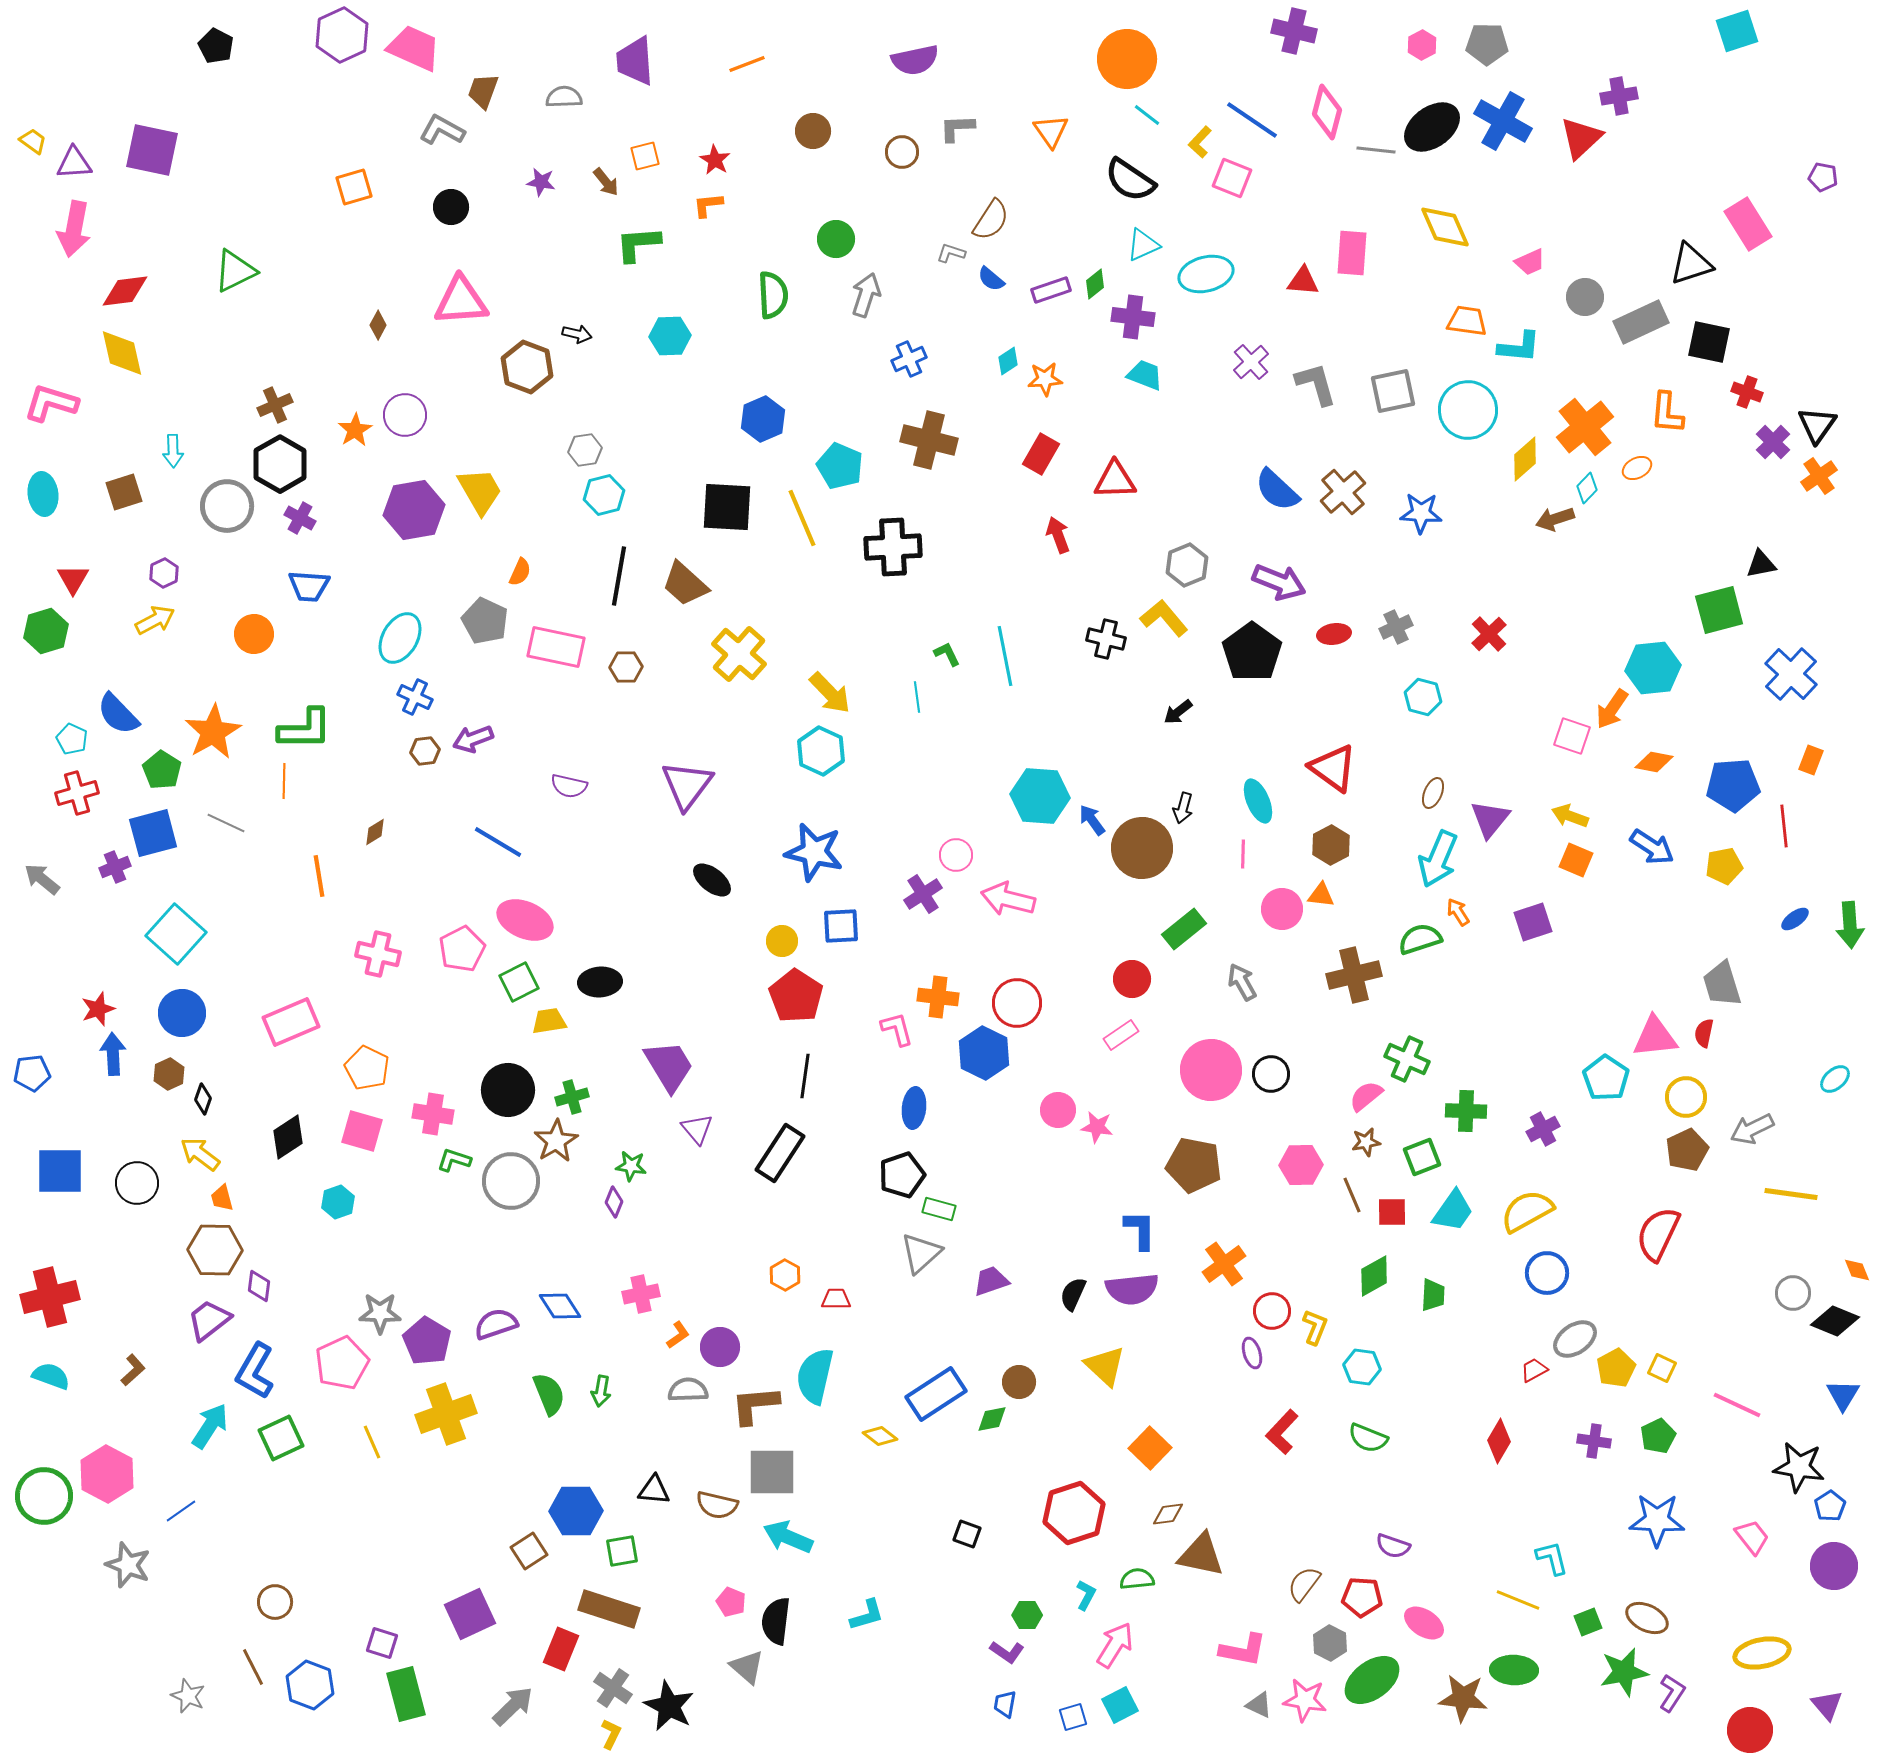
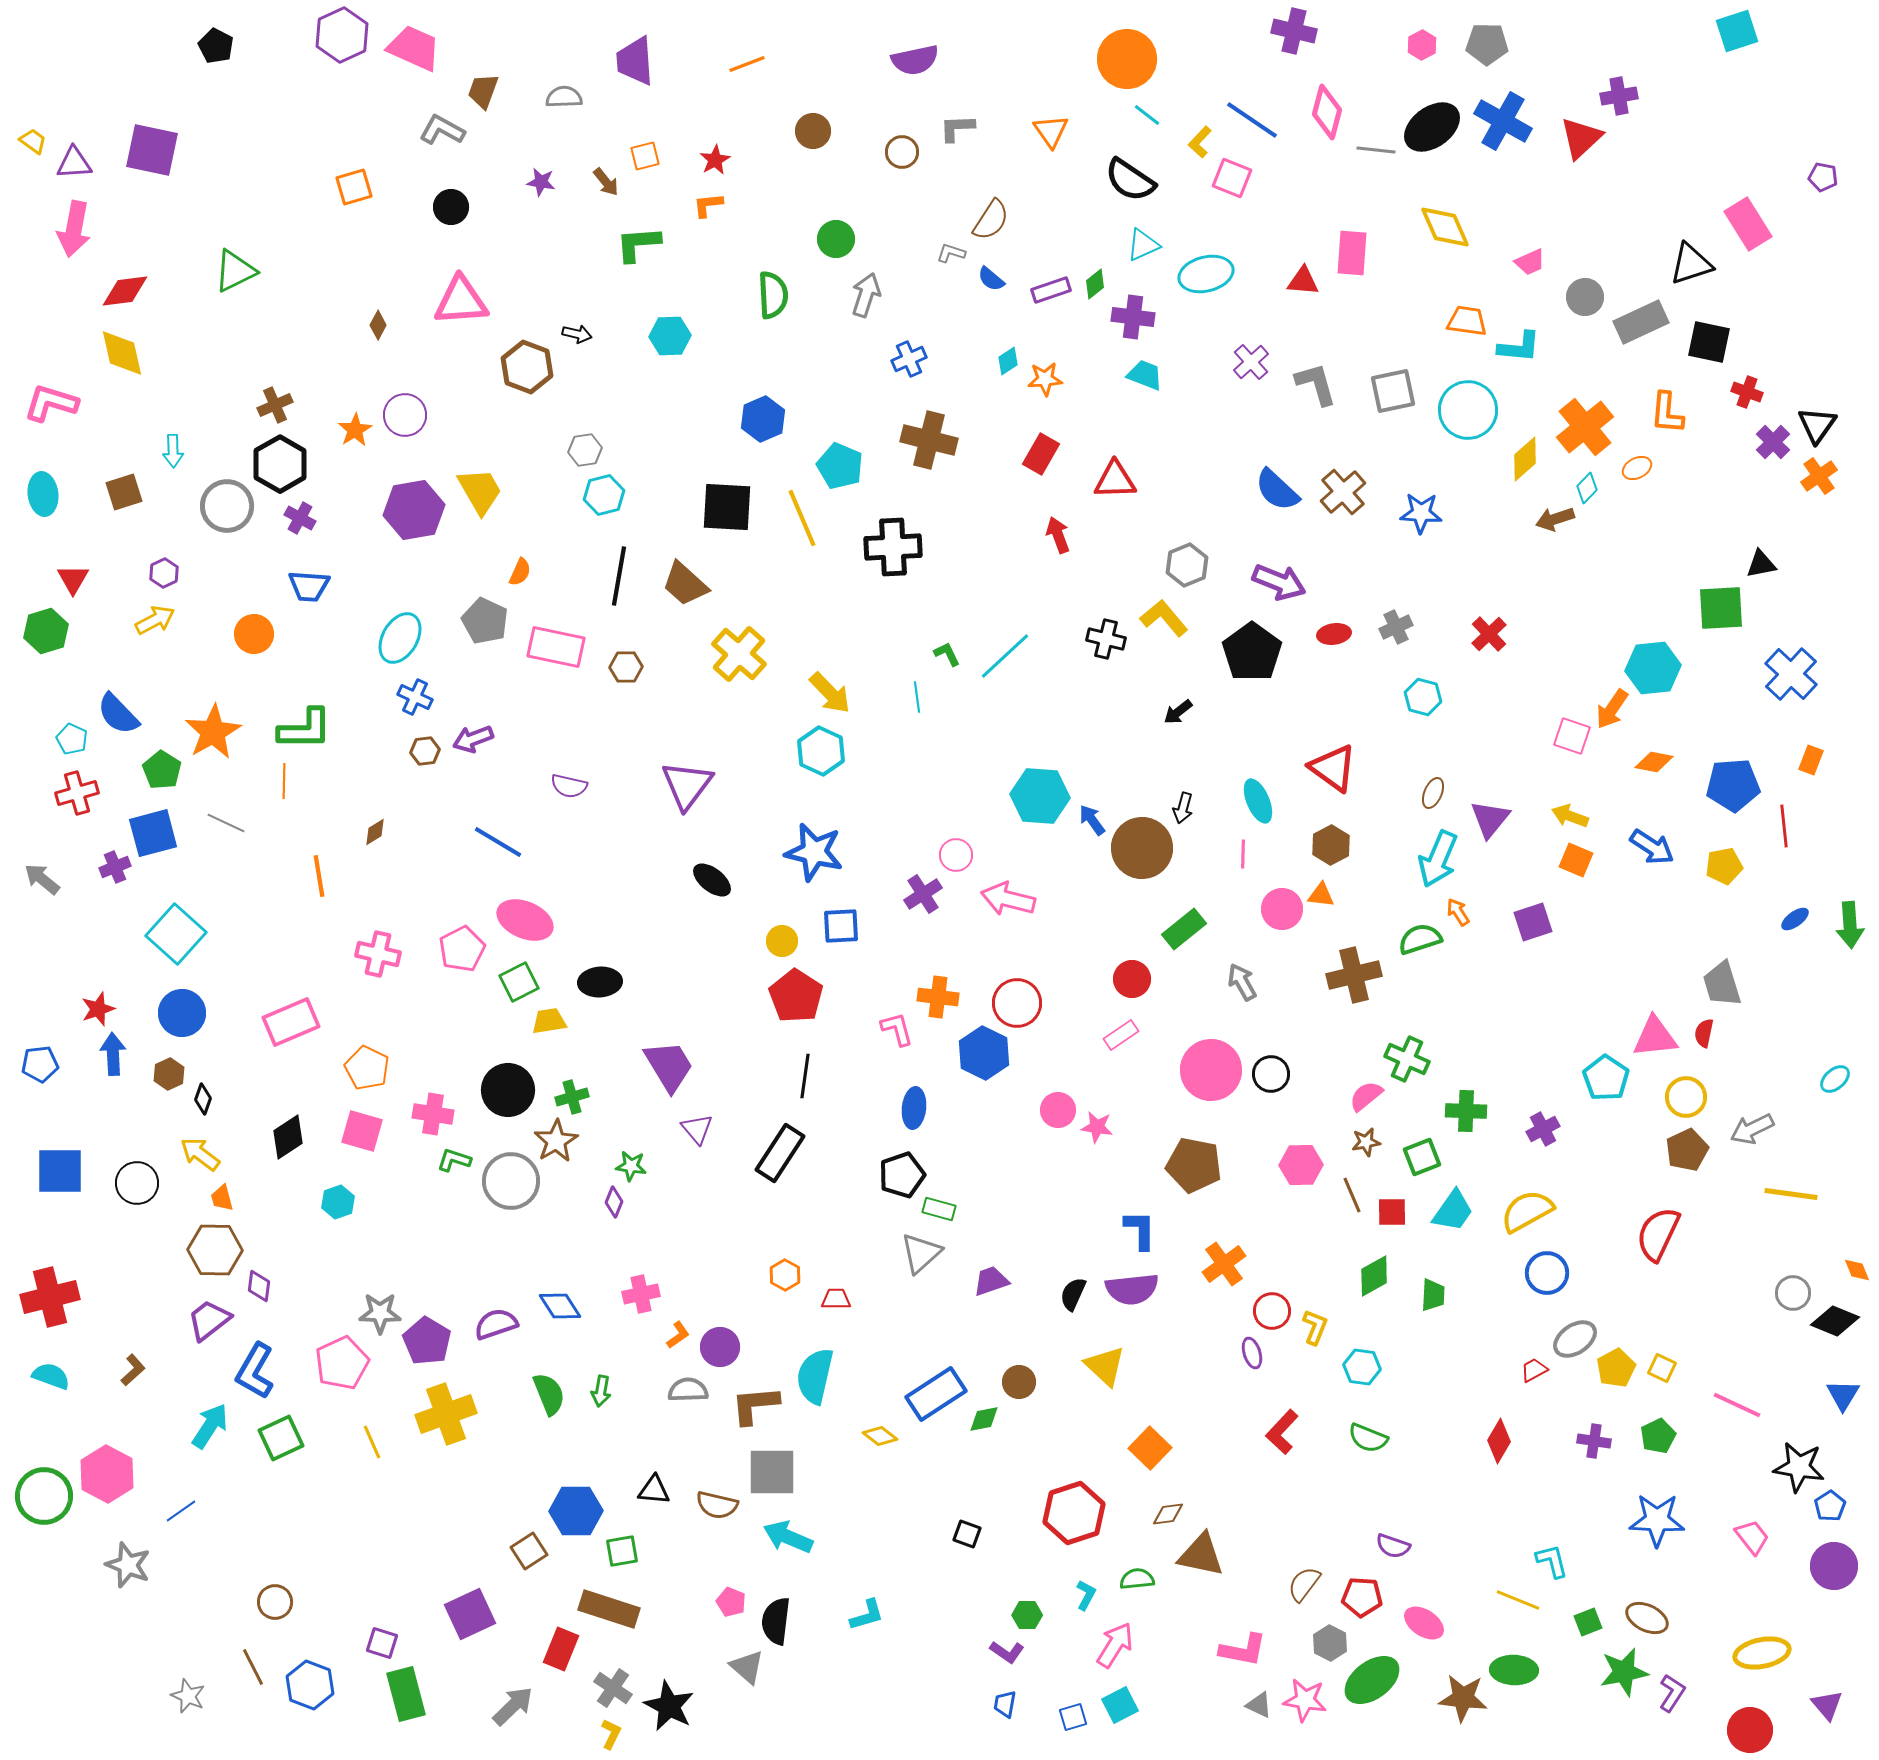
red star at (715, 160): rotated 12 degrees clockwise
green square at (1719, 610): moved 2 px right, 2 px up; rotated 12 degrees clockwise
cyan line at (1005, 656): rotated 58 degrees clockwise
blue pentagon at (32, 1073): moved 8 px right, 9 px up
green diamond at (992, 1419): moved 8 px left
cyan L-shape at (1552, 1558): moved 3 px down
